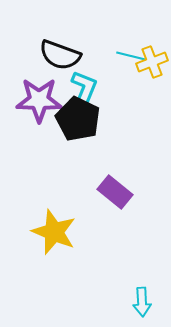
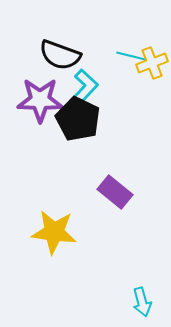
yellow cross: moved 1 px down
cyan L-shape: moved 1 px up; rotated 21 degrees clockwise
purple star: moved 1 px right
yellow star: rotated 15 degrees counterclockwise
cyan arrow: rotated 12 degrees counterclockwise
